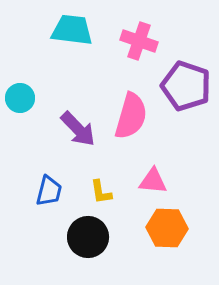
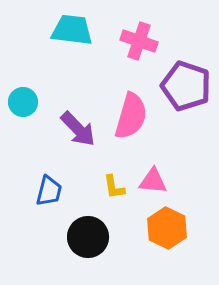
cyan circle: moved 3 px right, 4 px down
yellow L-shape: moved 13 px right, 5 px up
orange hexagon: rotated 24 degrees clockwise
